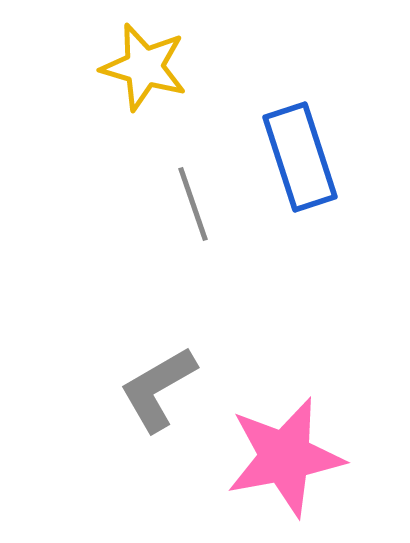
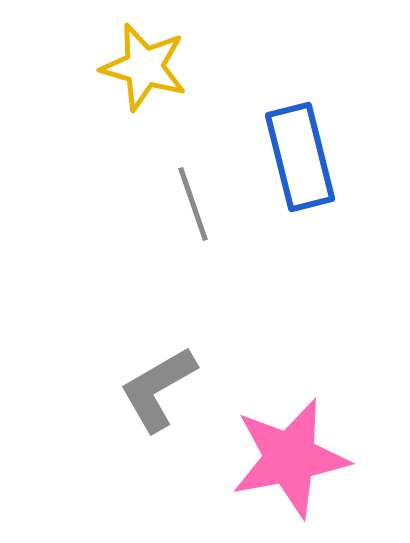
blue rectangle: rotated 4 degrees clockwise
pink star: moved 5 px right, 1 px down
